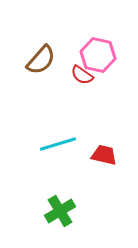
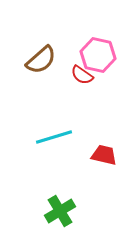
brown semicircle: rotated 8 degrees clockwise
cyan line: moved 4 px left, 7 px up
